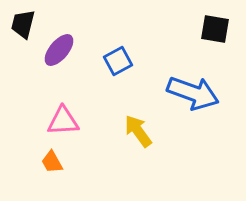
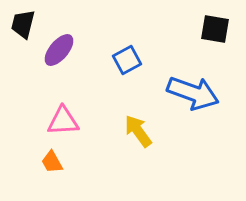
blue square: moved 9 px right, 1 px up
